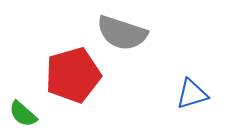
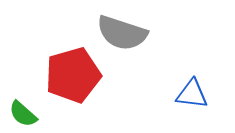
blue triangle: rotated 24 degrees clockwise
